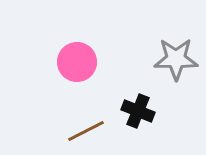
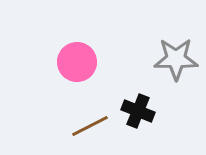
brown line: moved 4 px right, 5 px up
